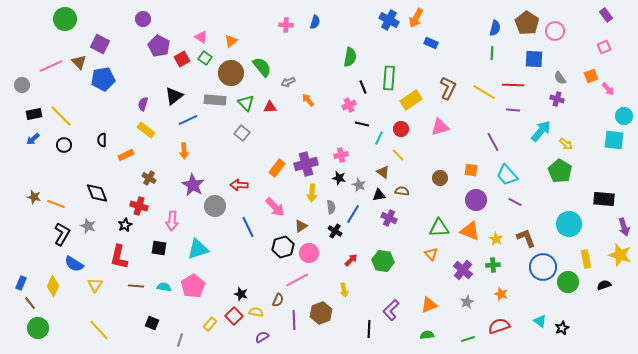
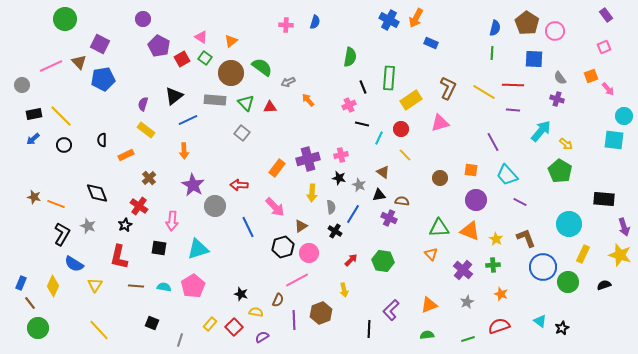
green semicircle at (262, 67): rotated 15 degrees counterclockwise
pink triangle at (440, 127): moved 4 px up
yellow line at (398, 155): moved 7 px right
purple cross at (306, 164): moved 2 px right, 5 px up
brown cross at (149, 178): rotated 16 degrees clockwise
brown semicircle at (402, 191): moved 10 px down
purple line at (515, 202): moved 5 px right
red cross at (139, 206): rotated 18 degrees clockwise
yellow rectangle at (586, 259): moved 3 px left, 5 px up; rotated 36 degrees clockwise
red square at (234, 316): moved 11 px down
